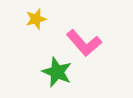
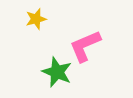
pink L-shape: moved 1 px right, 3 px down; rotated 108 degrees clockwise
